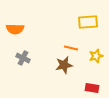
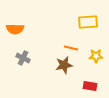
yellow star: rotated 16 degrees clockwise
red rectangle: moved 2 px left, 2 px up
